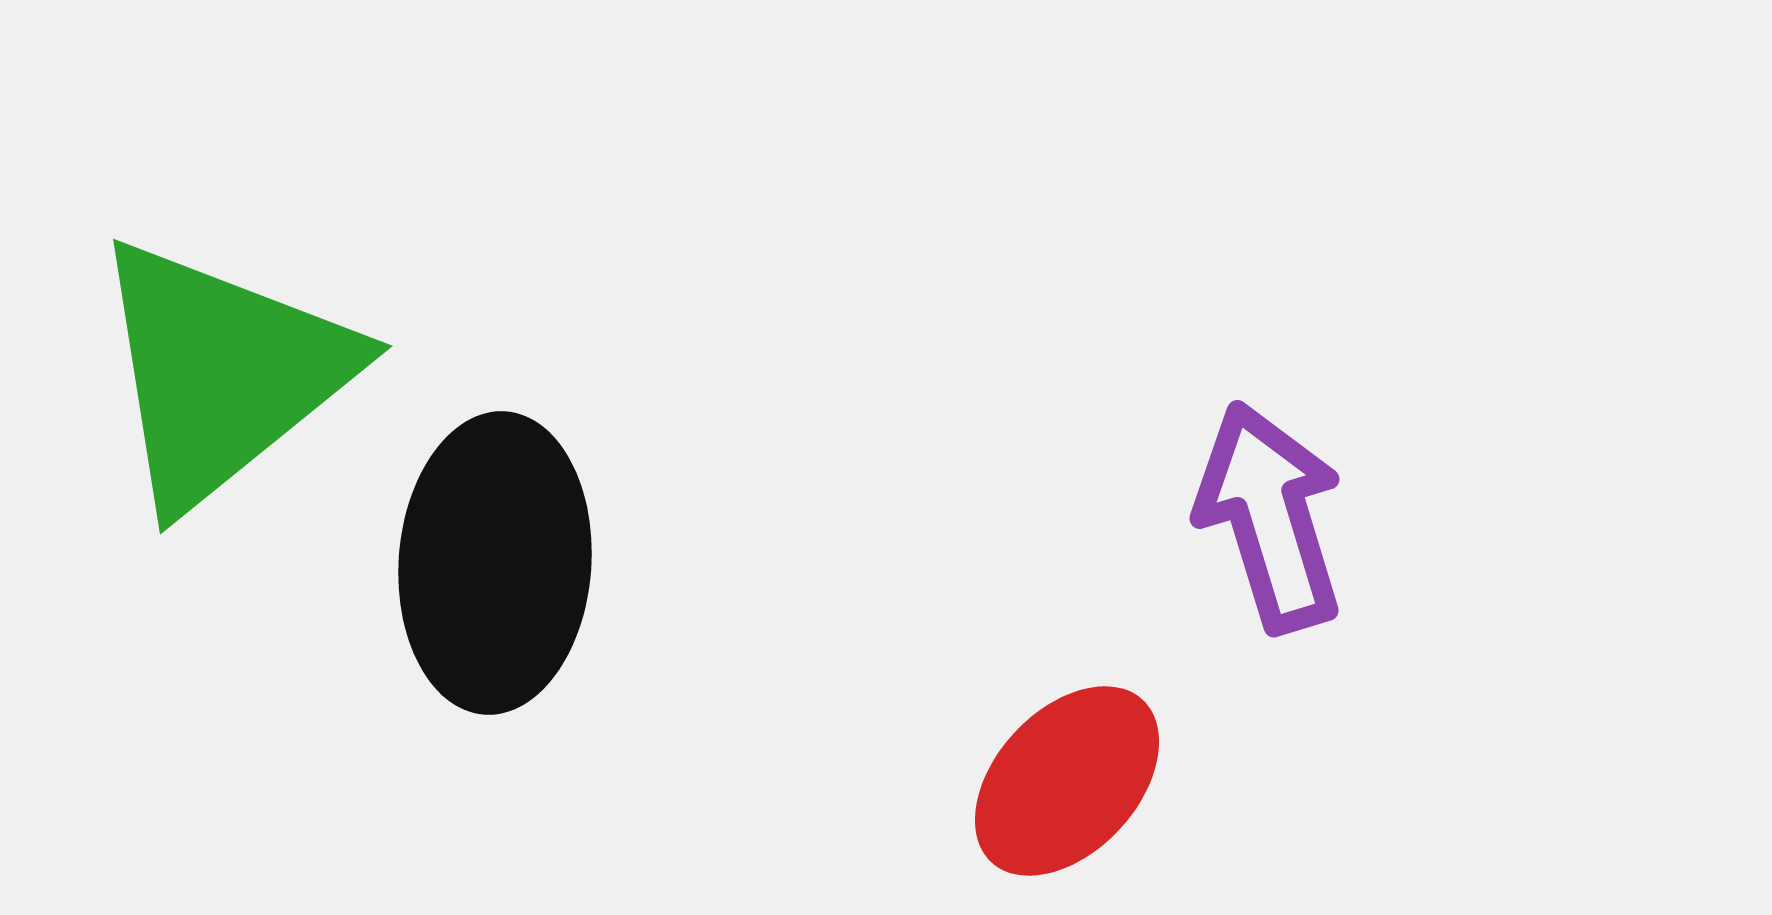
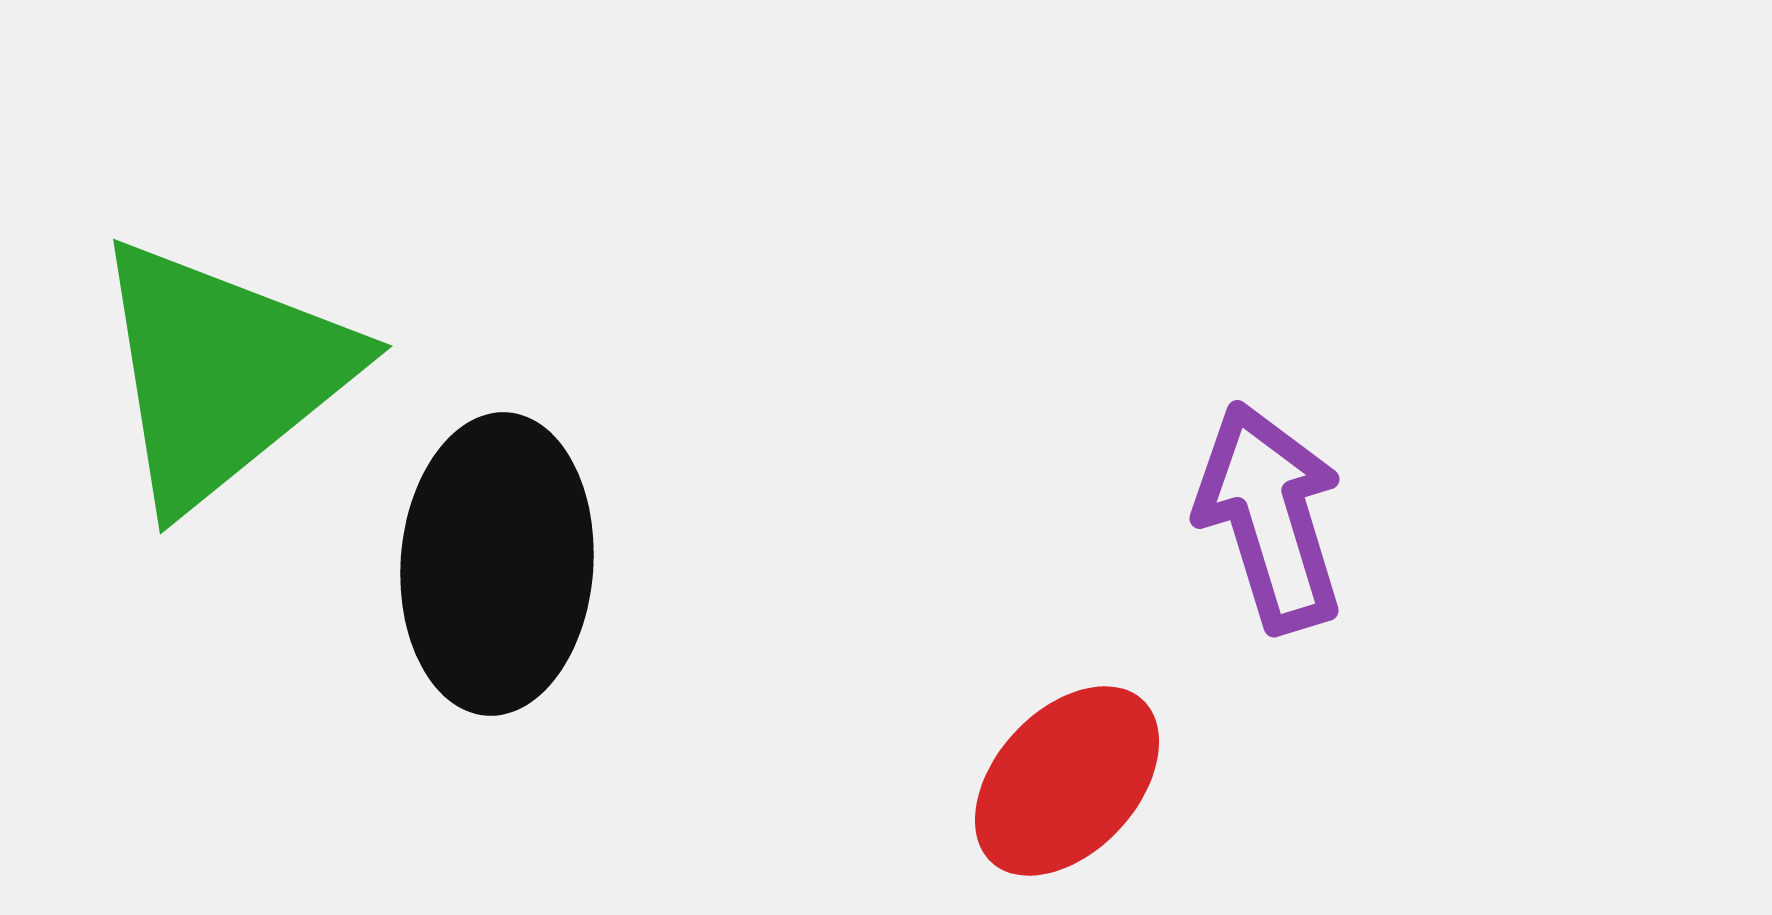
black ellipse: moved 2 px right, 1 px down
